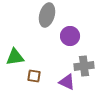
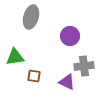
gray ellipse: moved 16 px left, 2 px down
